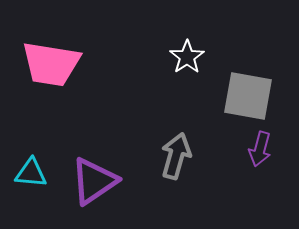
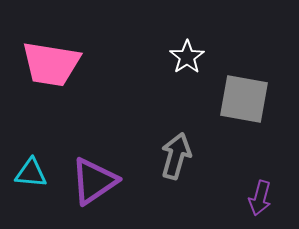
gray square: moved 4 px left, 3 px down
purple arrow: moved 49 px down
